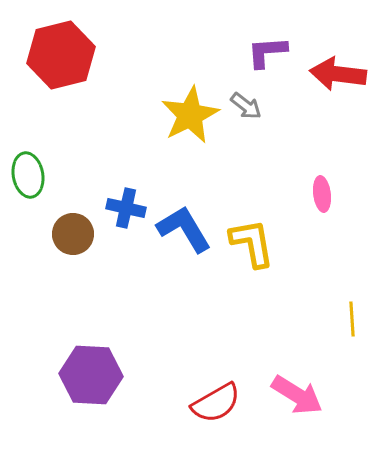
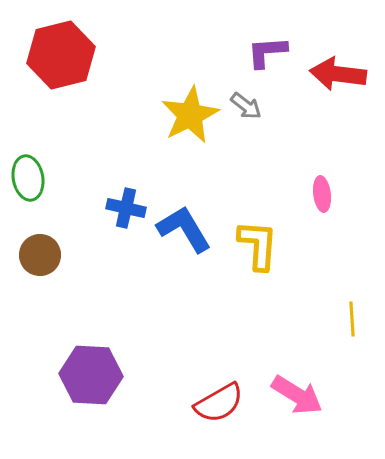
green ellipse: moved 3 px down
brown circle: moved 33 px left, 21 px down
yellow L-shape: moved 6 px right, 2 px down; rotated 14 degrees clockwise
red semicircle: moved 3 px right
